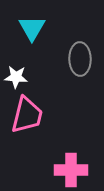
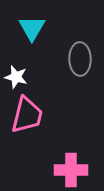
white star: rotated 10 degrees clockwise
